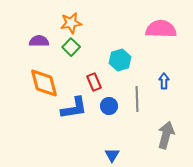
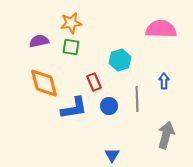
purple semicircle: rotated 12 degrees counterclockwise
green square: rotated 36 degrees counterclockwise
